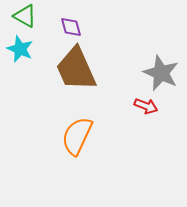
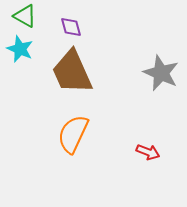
brown trapezoid: moved 4 px left, 3 px down
red arrow: moved 2 px right, 46 px down
orange semicircle: moved 4 px left, 2 px up
